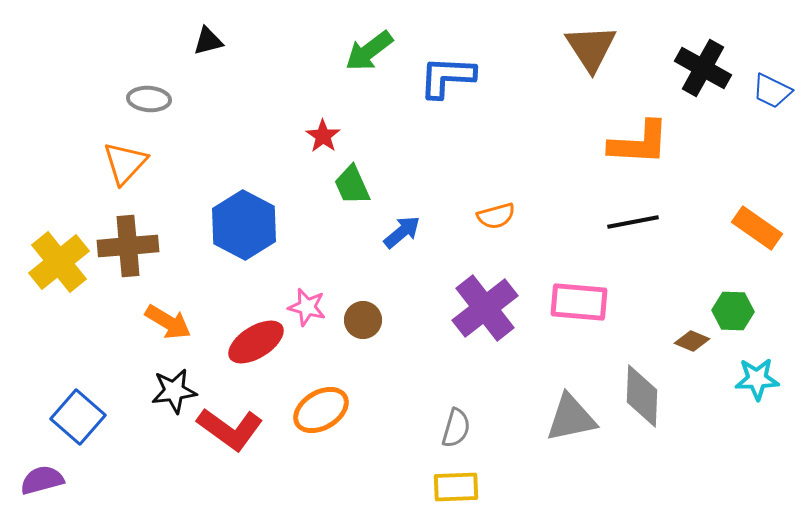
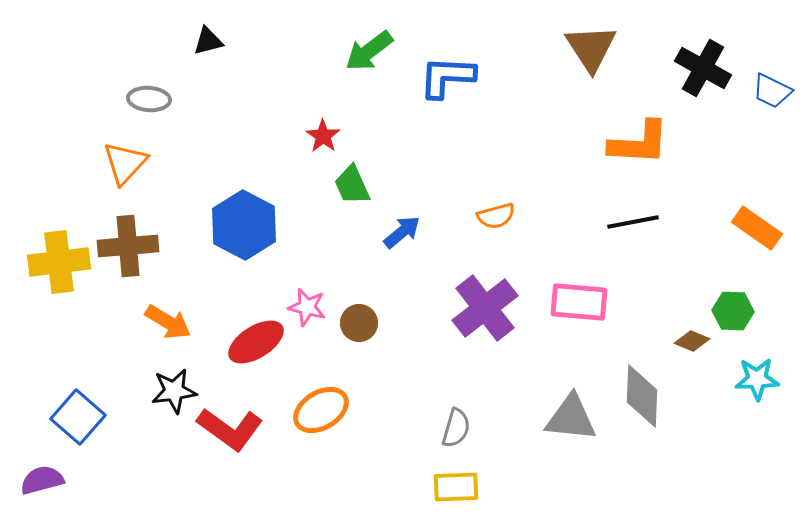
yellow cross: rotated 32 degrees clockwise
brown circle: moved 4 px left, 3 px down
gray triangle: rotated 18 degrees clockwise
